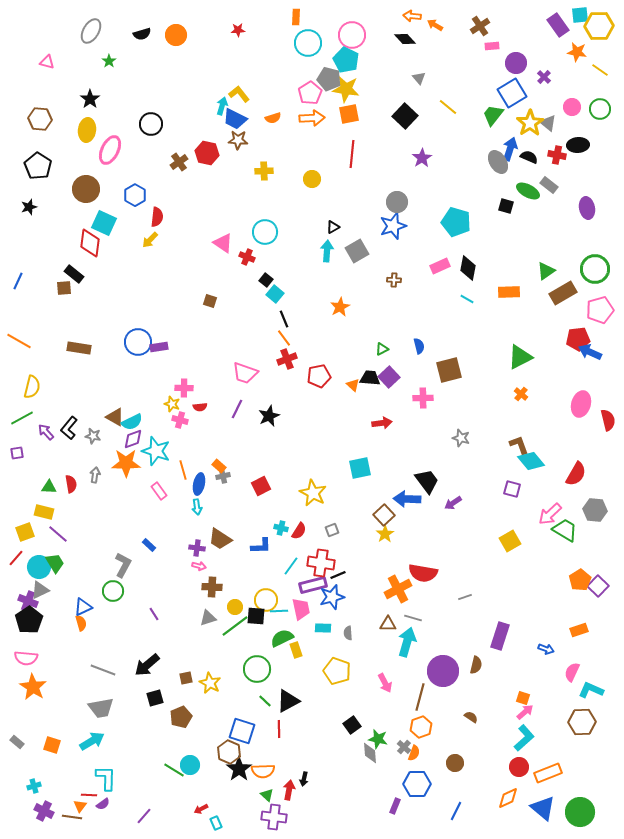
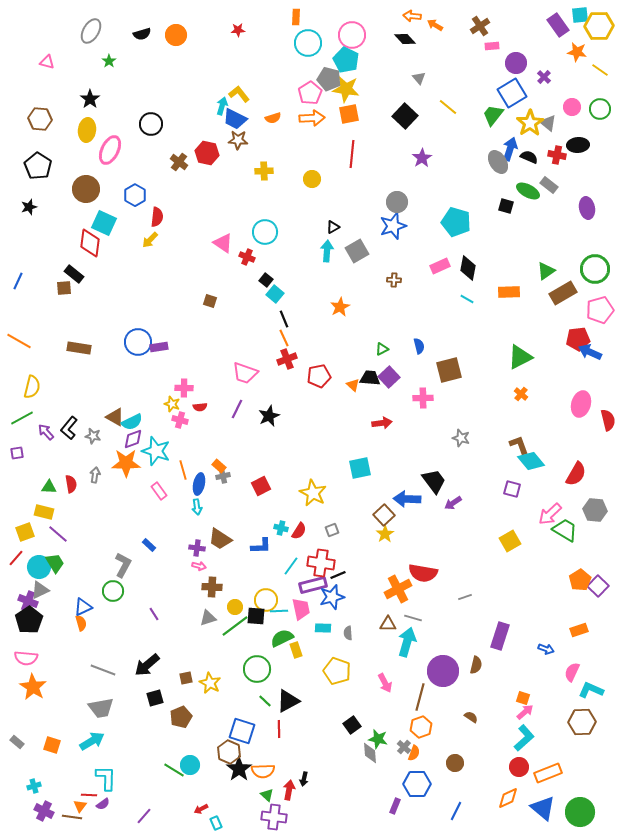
brown cross at (179, 162): rotated 18 degrees counterclockwise
orange line at (284, 338): rotated 12 degrees clockwise
black trapezoid at (427, 481): moved 7 px right
